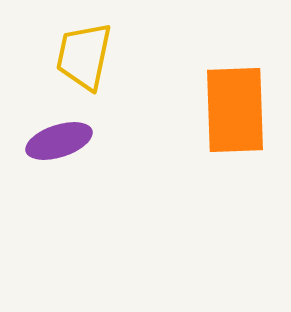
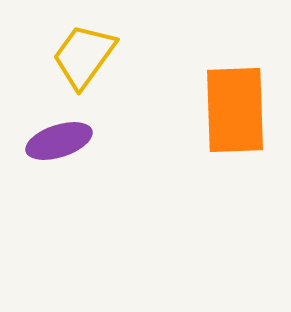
yellow trapezoid: rotated 24 degrees clockwise
